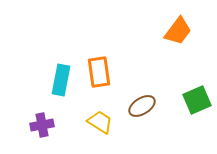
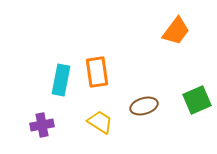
orange trapezoid: moved 2 px left
orange rectangle: moved 2 px left
brown ellipse: moved 2 px right; rotated 16 degrees clockwise
